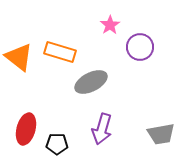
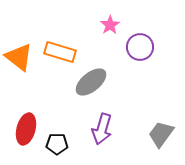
gray ellipse: rotated 12 degrees counterclockwise
gray trapezoid: rotated 136 degrees clockwise
